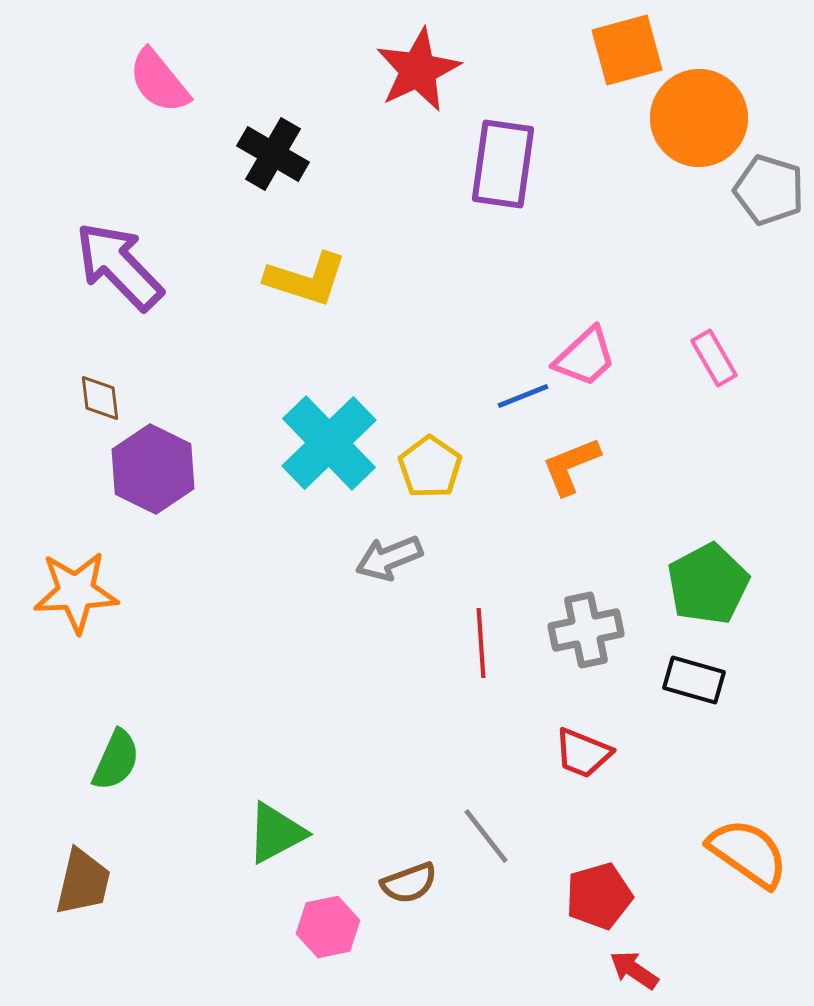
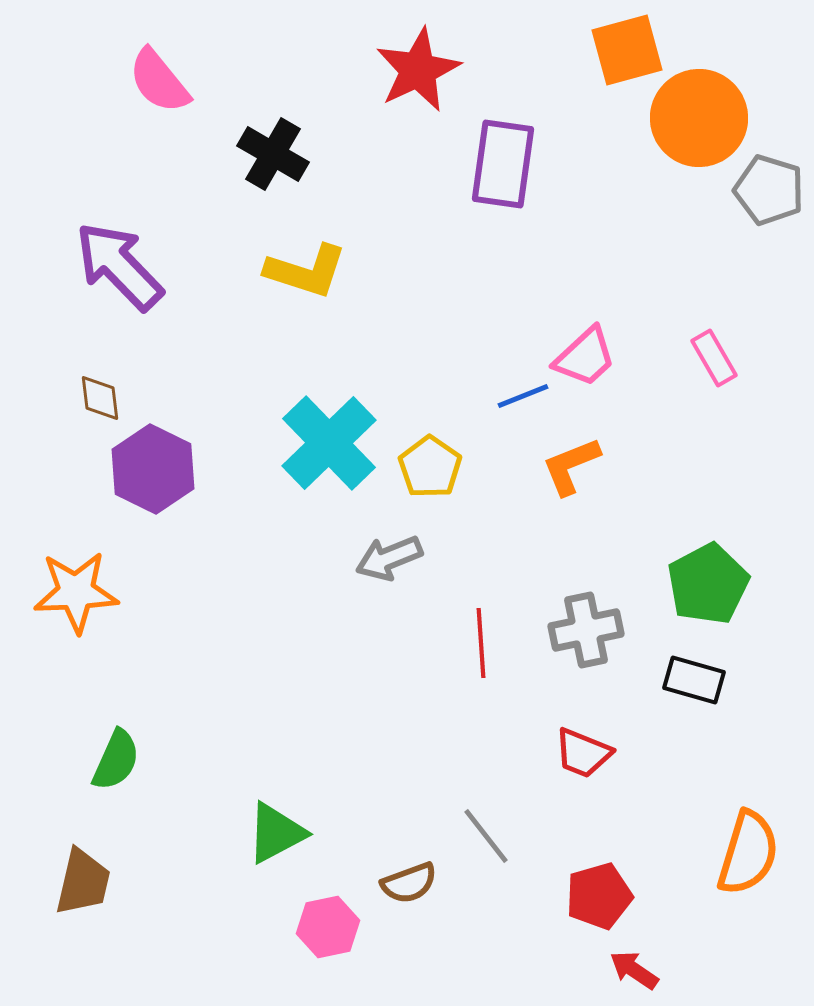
yellow L-shape: moved 8 px up
orange semicircle: rotated 72 degrees clockwise
